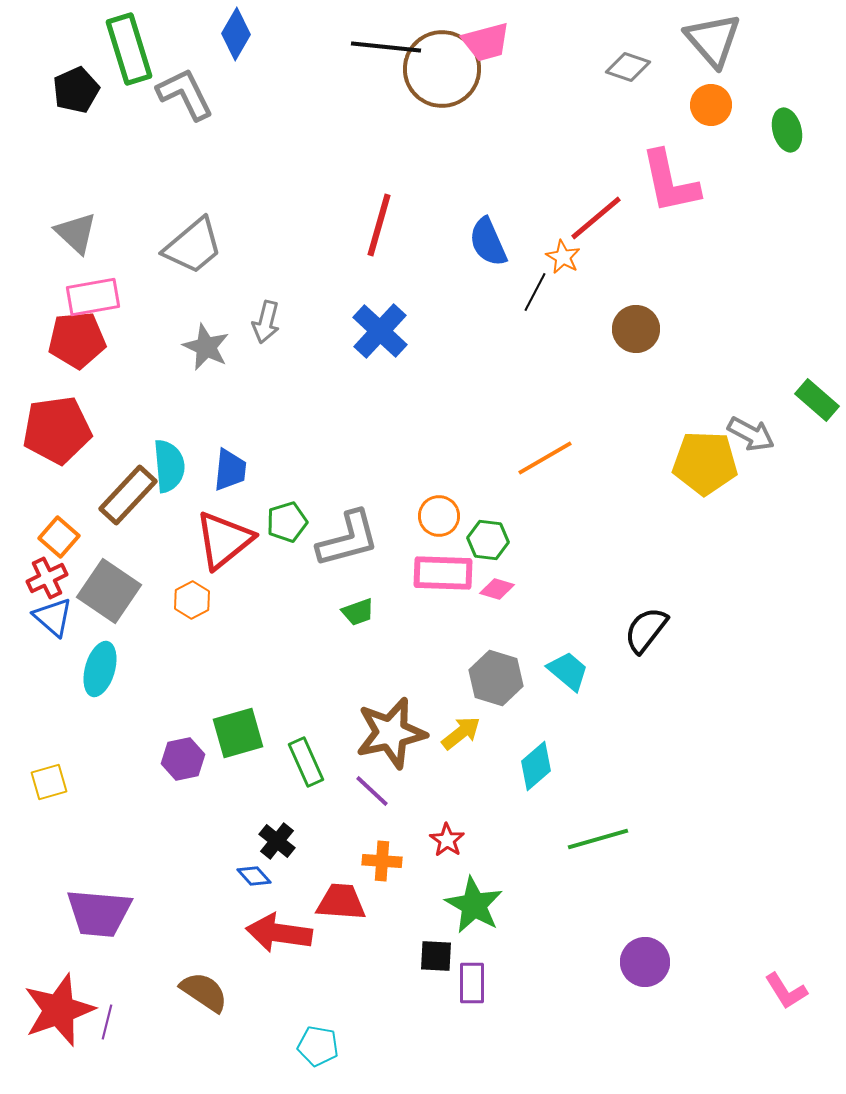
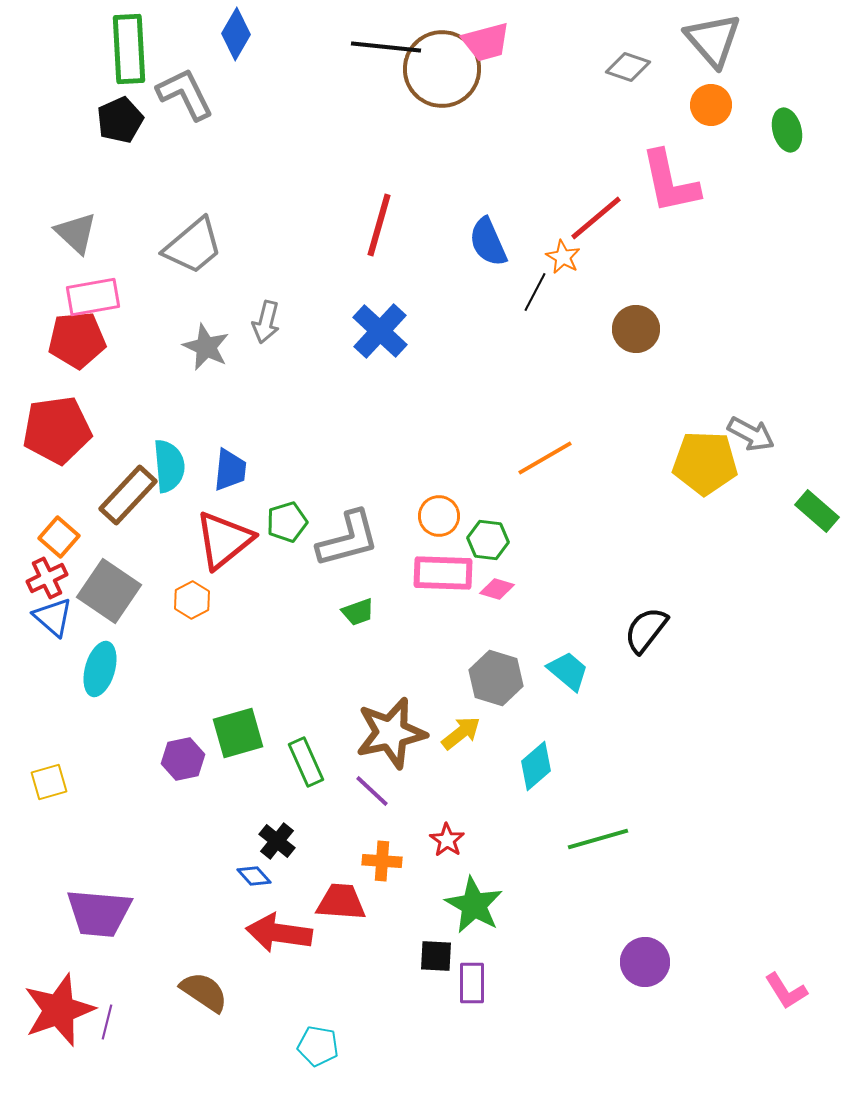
green rectangle at (129, 49): rotated 14 degrees clockwise
black pentagon at (76, 90): moved 44 px right, 30 px down
green rectangle at (817, 400): moved 111 px down
